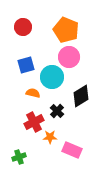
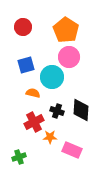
orange pentagon: rotated 10 degrees clockwise
black diamond: moved 14 px down; rotated 55 degrees counterclockwise
black cross: rotated 24 degrees counterclockwise
